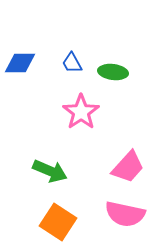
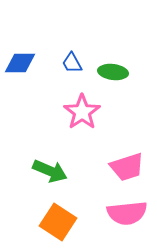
pink star: moved 1 px right
pink trapezoid: moved 1 px left; rotated 30 degrees clockwise
pink semicircle: moved 2 px right, 1 px up; rotated 18 degrees counterclockwise
